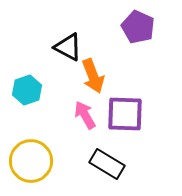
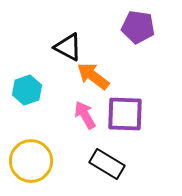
purple pentagon: rotated 16 degrees counterclockwise
orange arrow: rotated 148 degrees clockwise
